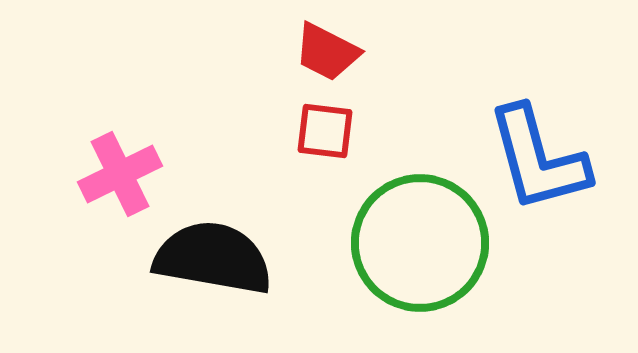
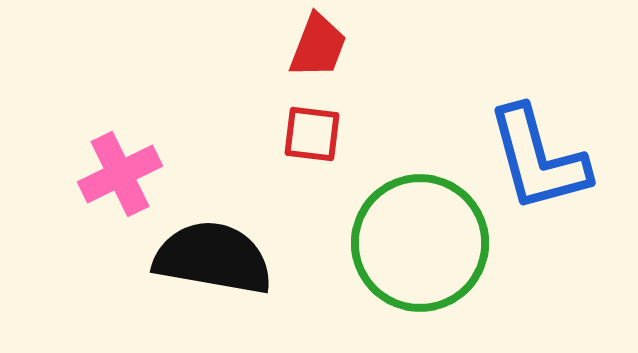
red trapezoid: moved 9 px left, 6 px up; rotated 96 degrees counterclockwise
red square: moved 13 px left, 3 px down
